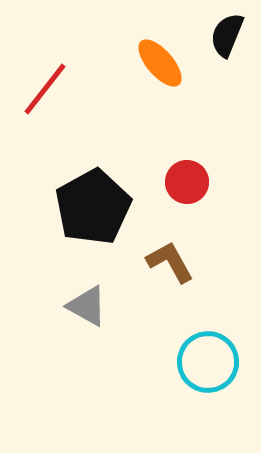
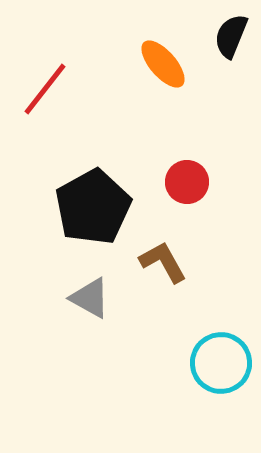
black semicircle: moved 4 px right, 1 px down
orange ellipse: moved 3 px right, 1 px down
brown L-shape: moved 7 px left
gray triangle: moved 3 px right, 8 px up
cyan circle: moved 13 px right, 1 px down
